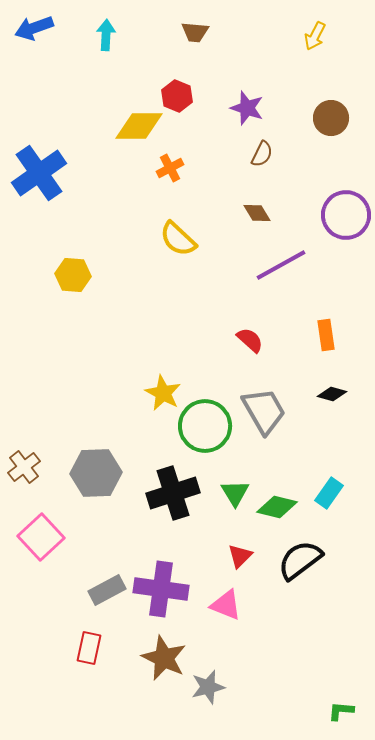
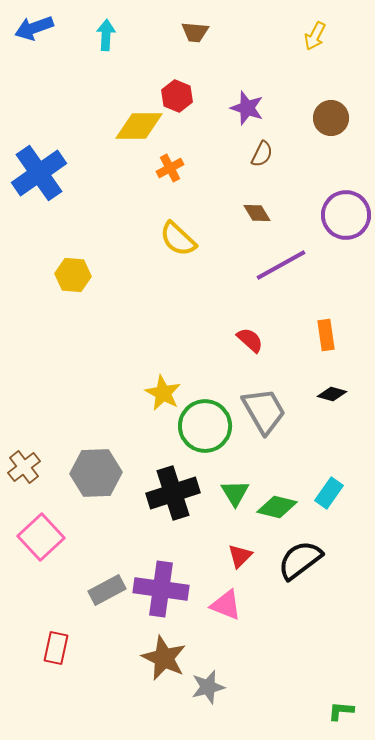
red rectangle: moved 33 px left
